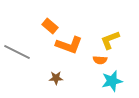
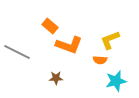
cyan star: moved 4 px right
